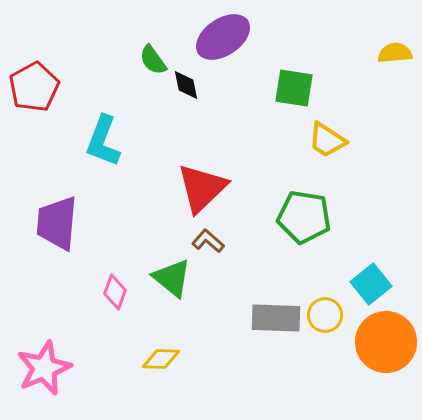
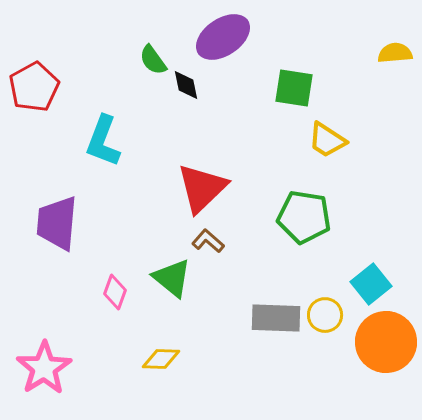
pink star: rotated 10 degrees counterclockwise
